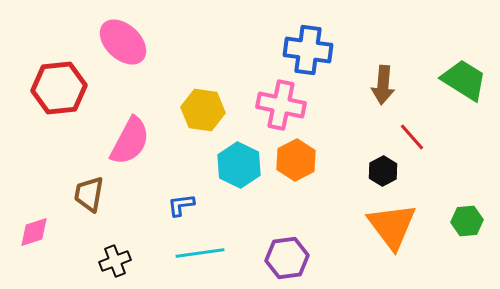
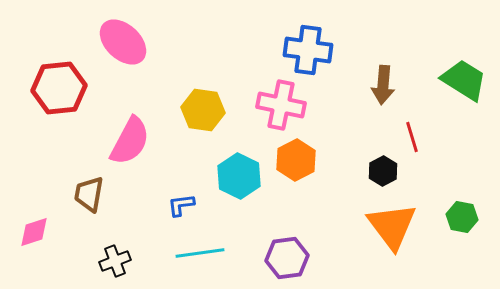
red line: rotated 24 degrees clockwise
cyan hexagon: moved 11 px down
green hexagon: moved 5 px left, 4 px up; rotated 16 degrees clockwise
